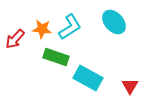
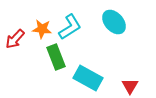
green rectangle: rotated 50 degrees clockwise
